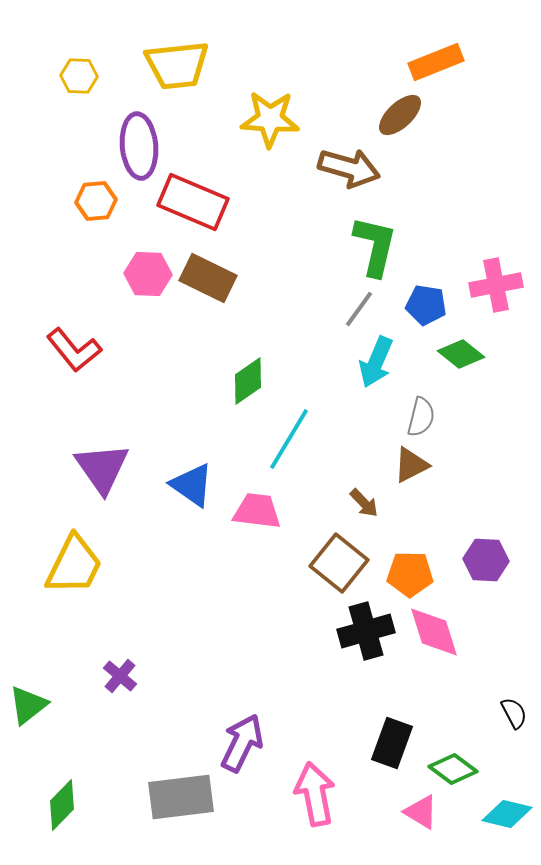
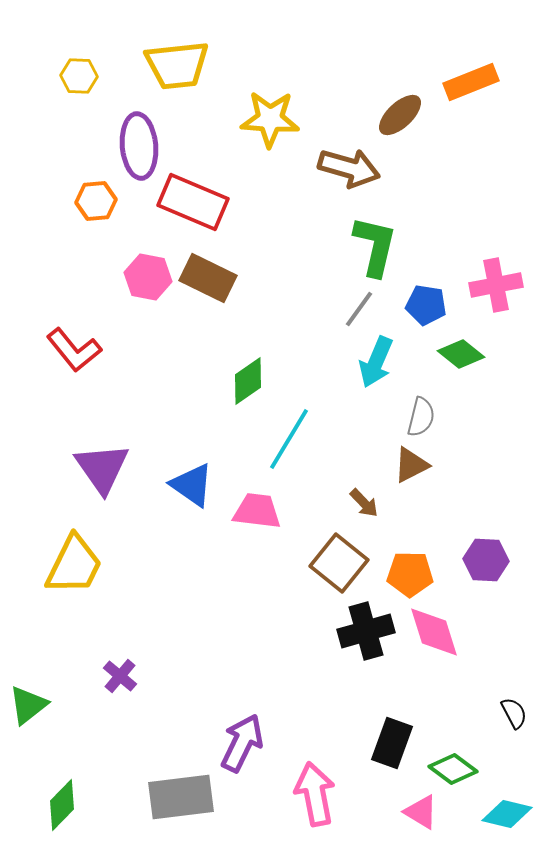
orange rectangle at (436, 62): moved 35 px right, 20 px down
pink hexagon at (148, 274): moved 3 px down; rotated 9 degrees clockwise
